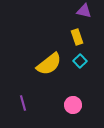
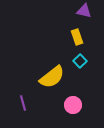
yellow semicircle: moved 3 px right, 13 px down
